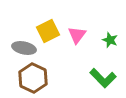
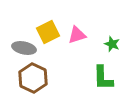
yellow square: moved 1 px down
pink triangle: rotated 36 degrees clockwise
green star: moved 2 px right, 4 px down
green L-shape: rotated 44 degrees clockwise
